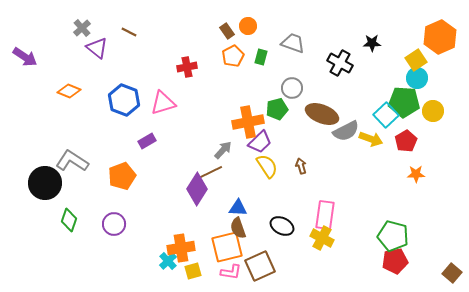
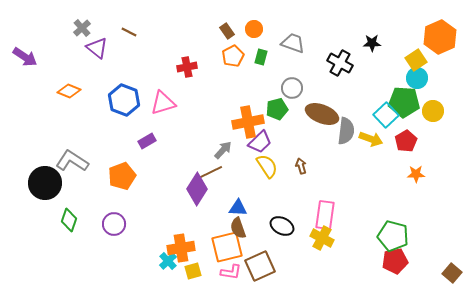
orange circle at (248, 26): moved 6 px right, 3 px down
gray semicircle at (346, 131): rotated 56 degrees counterclockwise
